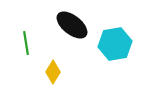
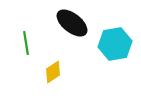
black ellipse: moved 2 px up
yellow diamond: rotated 25 degrees clockwise
